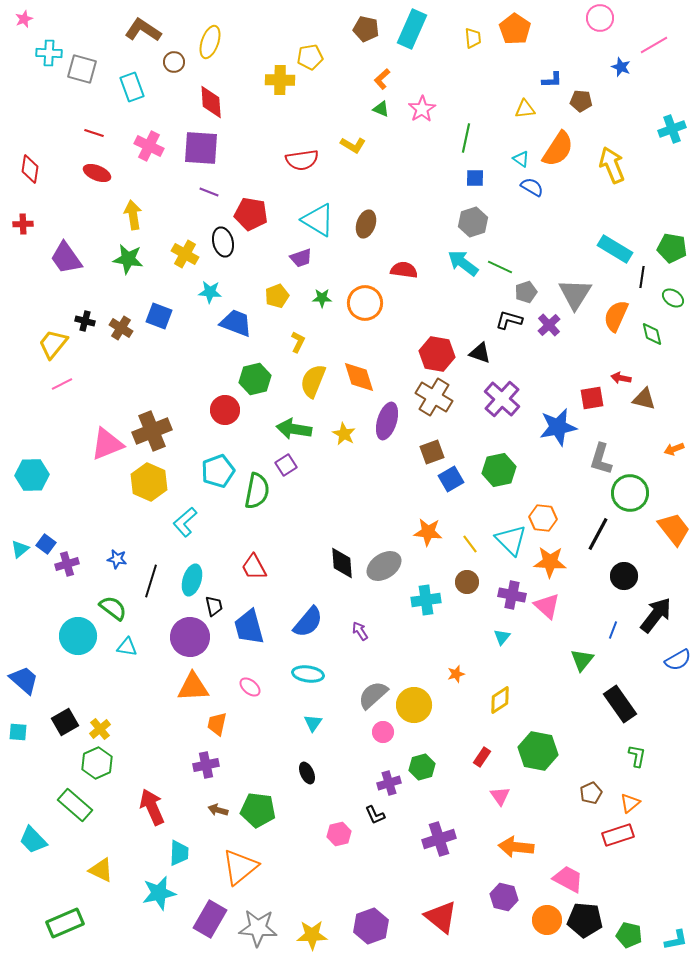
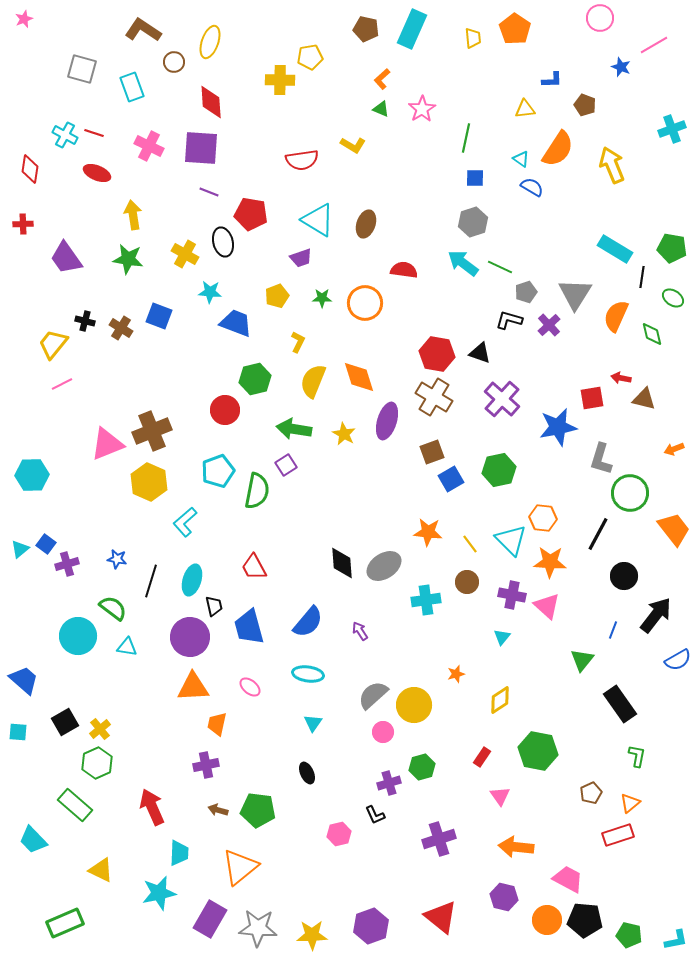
cyan cross at (49, 53): moved 16 px right, 82 px down; rotated 25 degrees clockwise
brown pentagon at (581, 101): moved 4 px right, 4 px down; rotated 15 degrees clockwise
